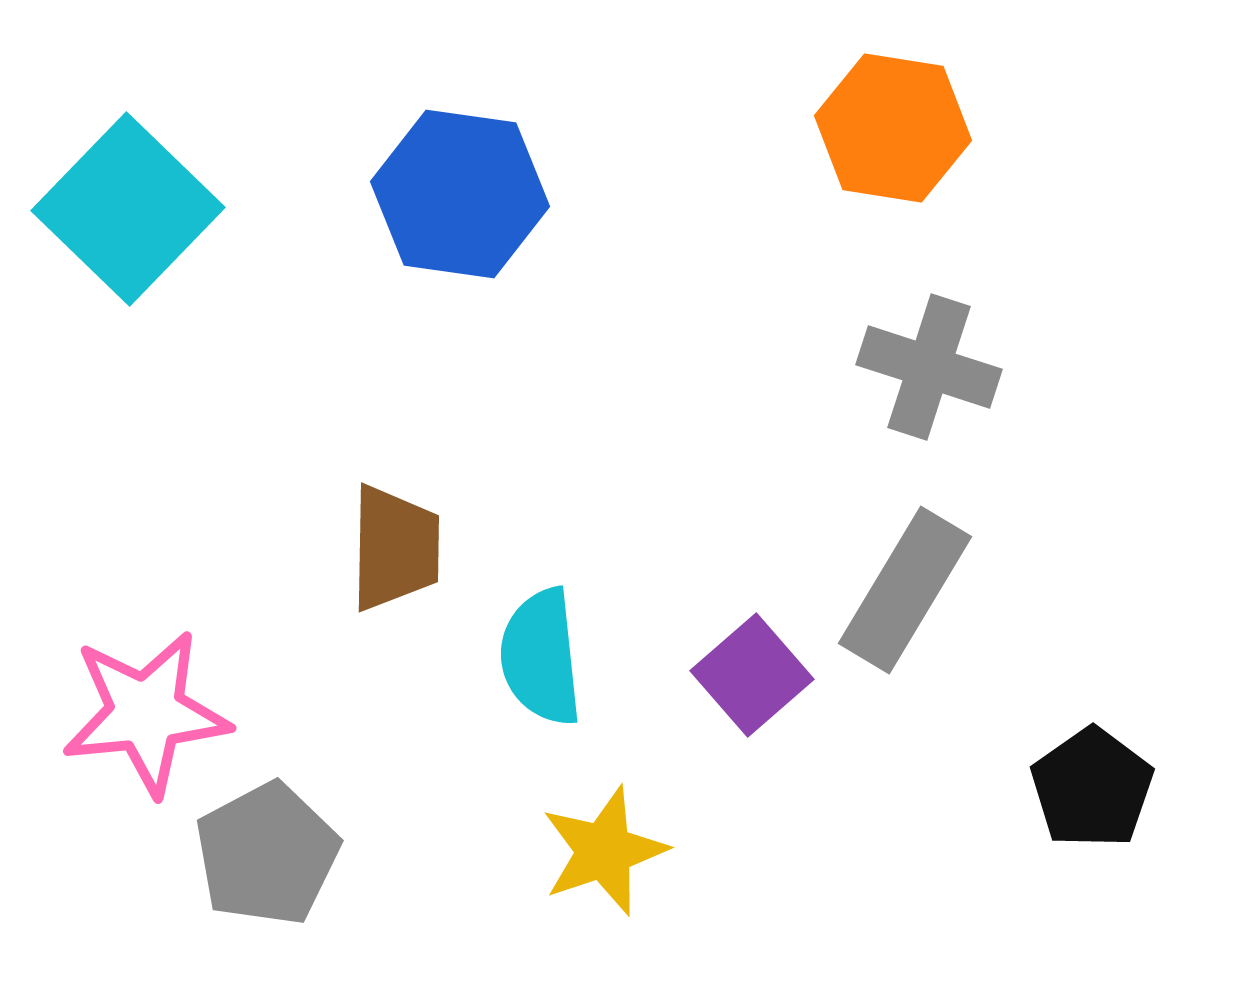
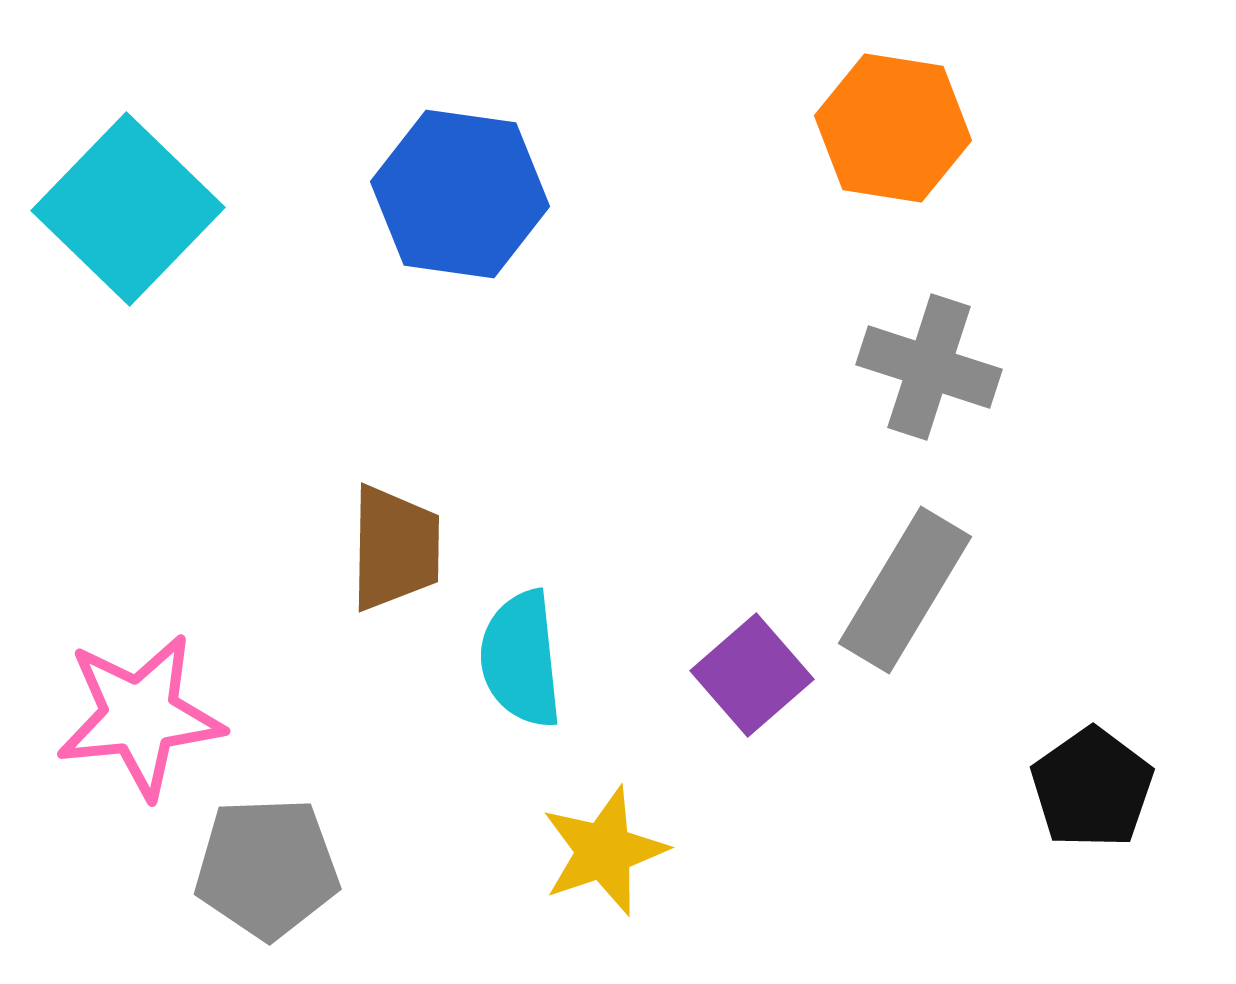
cyan semicircle: moved 20 px left, 2 px down
pink star: moved 6 px left, 3 px down
gray pentagon: moved 14 px down; rotated 26 degrees clockwise
